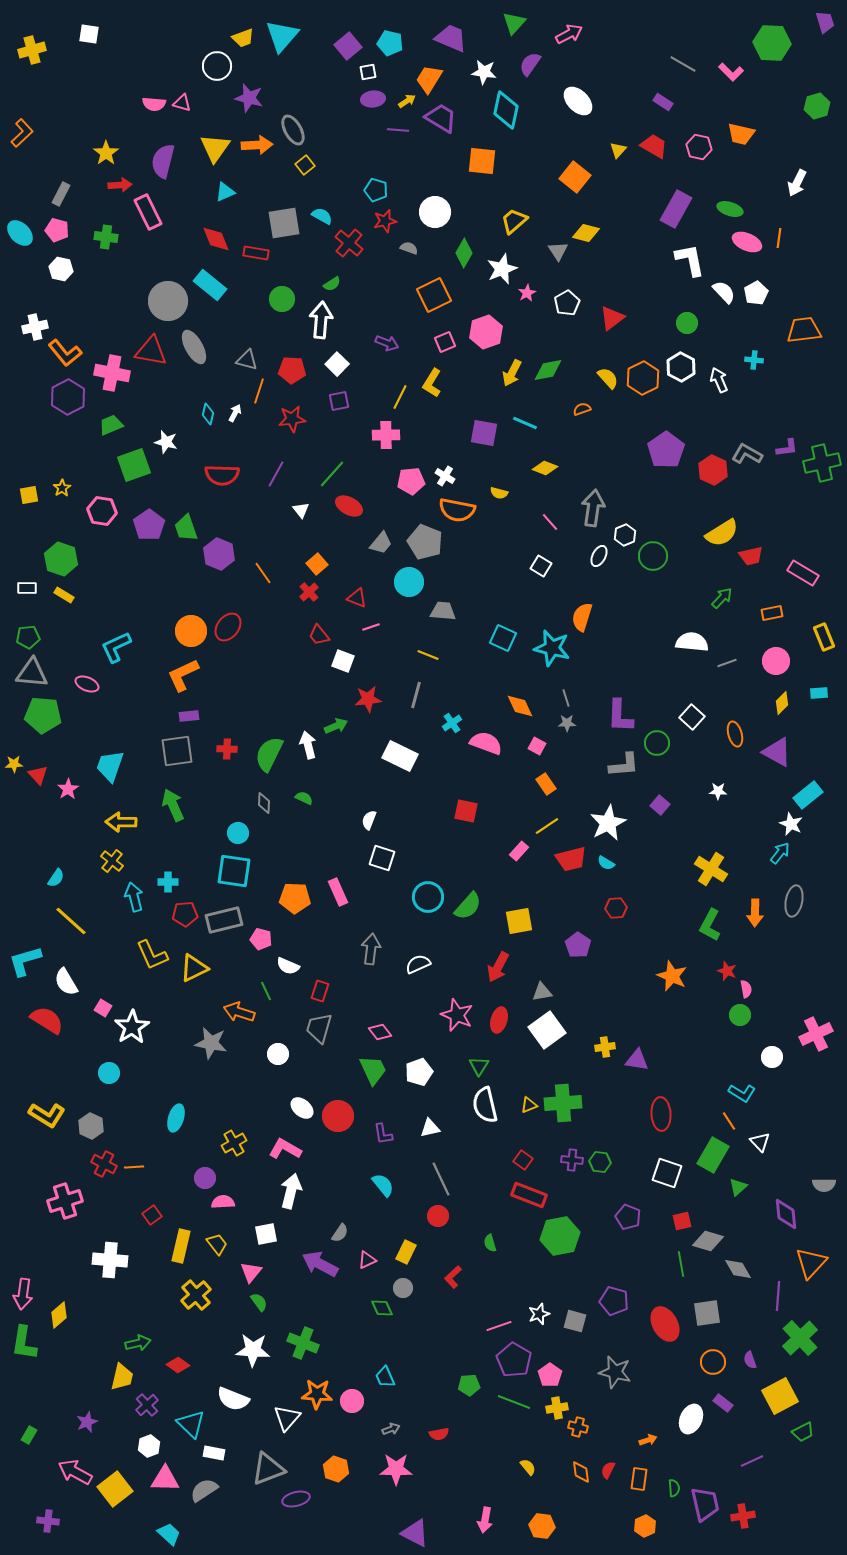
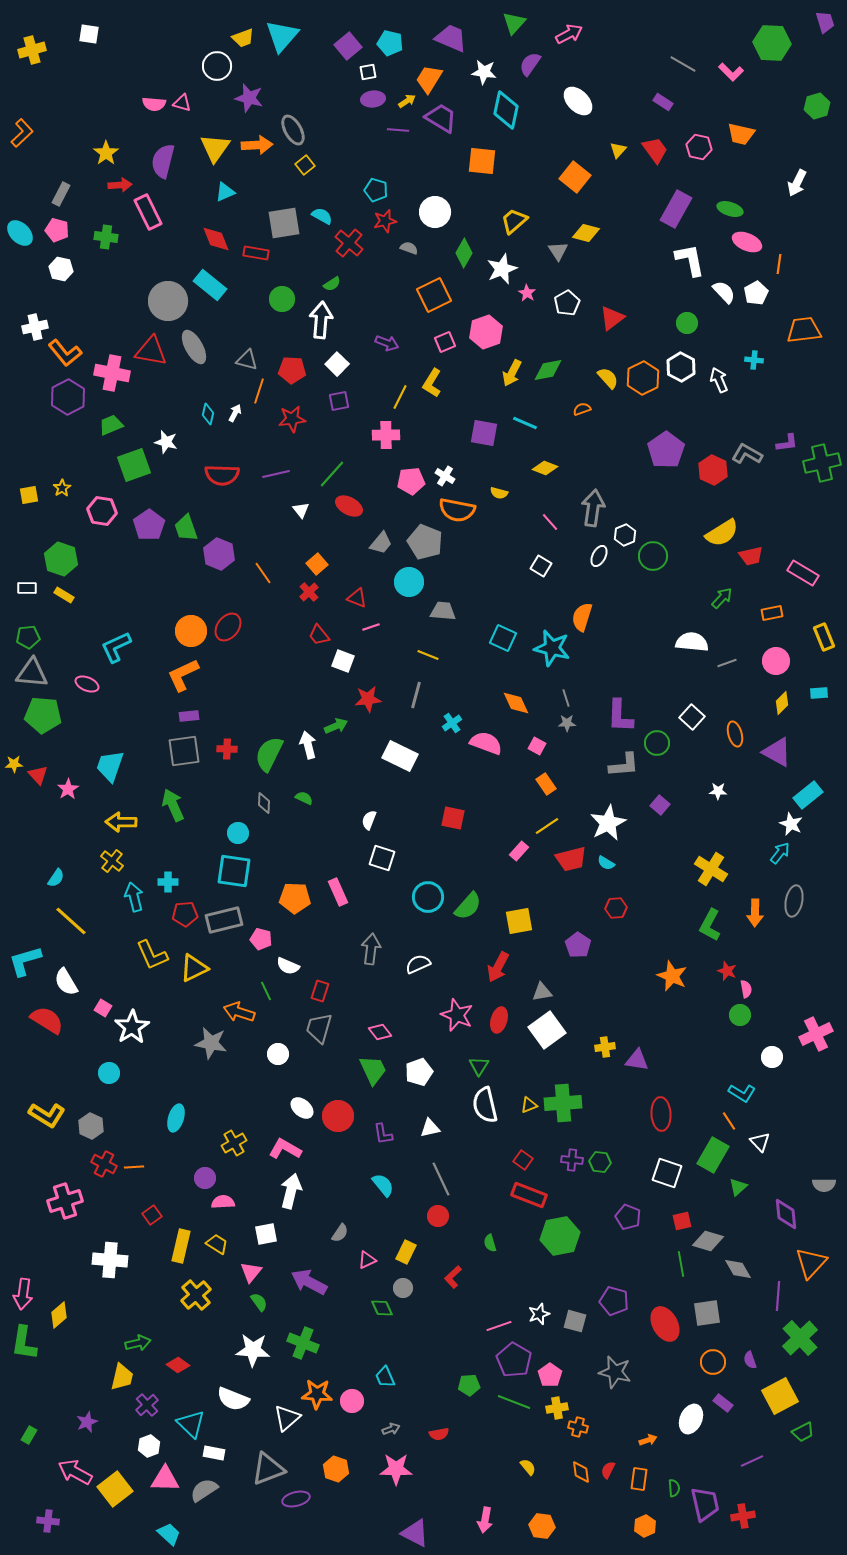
red trapezoid at (654, 146): moved 1 px right, 4 px down; rotated 24 degrees clockwise
orange line at (779, 238): moved 26 px down
pink star at (527, 293): rotated 12 degrees counterclockwise
purple L-shape at (787, 448): moved 5 px up
purple line at (276, 474): rotated 48 degrees clockwise
orange diamond at (520, 706): moved 4 px left, 3 px up
gray square at (177, 751): moved 7 px right
red square at (466, 811): moved 13 px left, 7 px down
yellow trapezoid at (217, 1244): rotated 20 degrees counterclockwise
purple arrow at (320, 1264): moved 11 px left, 18 px down
white triangle at (287, 1418): rotated 8 degrees clockwise
